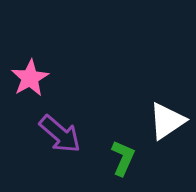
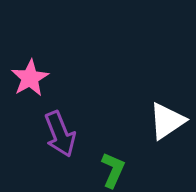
purple arrow: rotated 27 degrees clockwise
green L-shape: moved 10 px left, 12 px down
